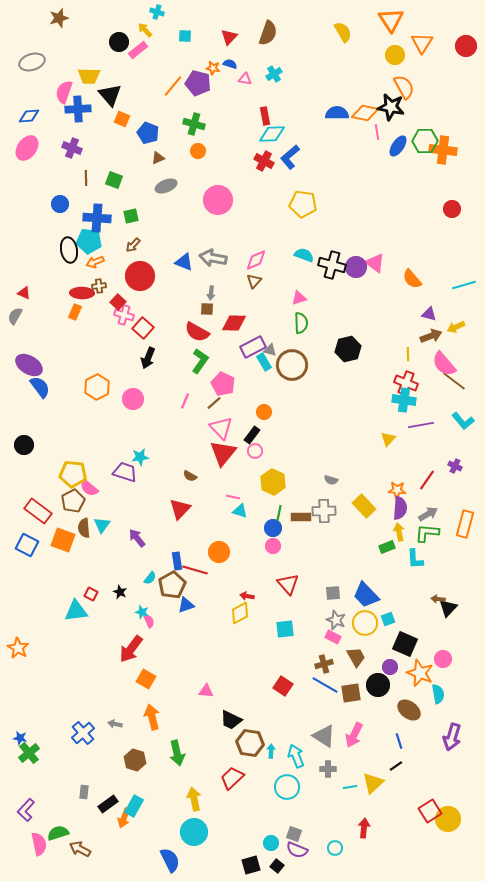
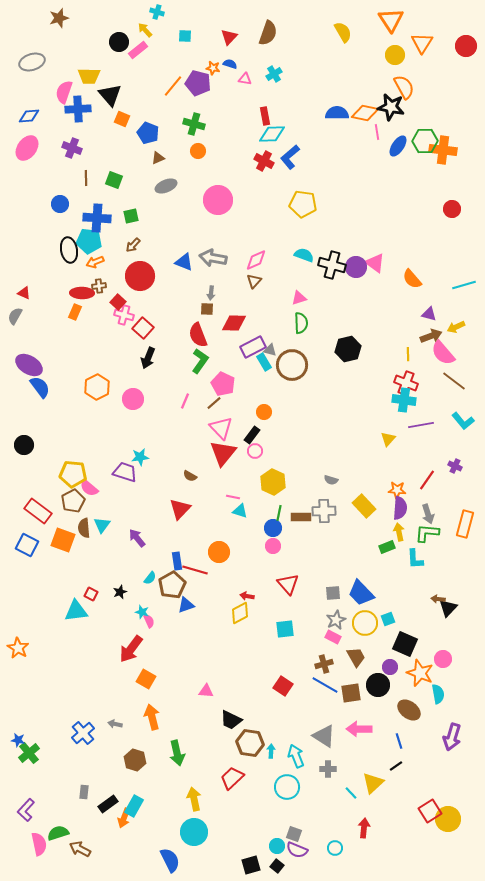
red semicircle at (197, 332): moved 1 px right, 3 px down; rotated 40 degrees clockwise
pink semicircle at (444, 364): moved 1 px left, 11 px up
gray arrow at (428, 514): rotated 102 degrees clockwise
black star at (120, 592): rotated 24 degrees clockwise
blue trapezoid at (366, 595): moved 5 px left, 2 px up
gray star at (336, 620): rotated 24 degrees clockwise
pink arrow at (354, 735): moved 5 px right, 6 px up; rotated 65 degrees clockwise
blue star at (20, 738): moved 2 px left, 2 px down
cyan line at (350, 787): moved 1 px right, 6 px down; rotated 56 degrees clockwise
cyan circle at (271, 843): moved 6 px right, 3 px down
